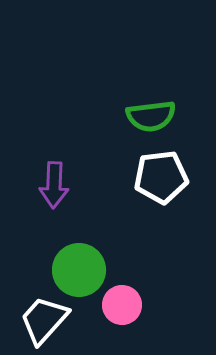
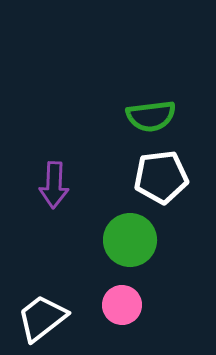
green circle: moved 51 px right, 30 px up
white trapezoid: moved 2 px left, 2 px up; rotated 10 degrees clockwise
